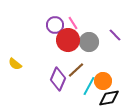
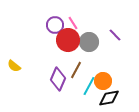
yellow semicircle: moved 1 px left, 2 px down
brown line: rotated 18 degrees counterclockwise
